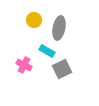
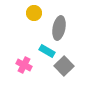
yellow circle: moved 7 px up
gray square: moved 2 px right, 3 px up; rotated 18 degrees counterclockwise
